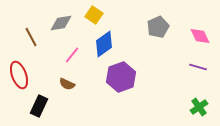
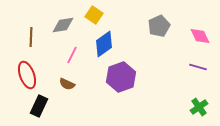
gray diamond: moved 2 px right, 2 px down
gray pentagon: moved 1 px right, 1 px up
brown line: rotated 30 degrees clockwise
pink line: rotated 12 degrees counterclockwise
red ellipse: moved 8 px right
